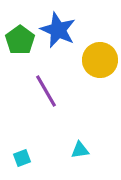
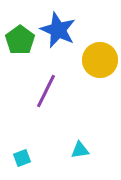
purple line: rotated 56 degrees clockwise
